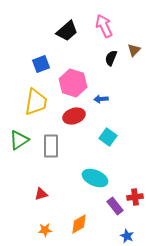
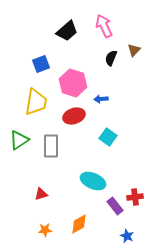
cyan ellipse: moved 2 px left, 3 px down
